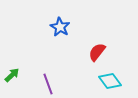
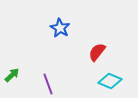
blue star: moved 1 px down
cyan diamond: rotated 30 degrees counterclockwise
